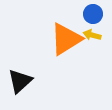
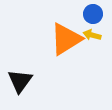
black triangle: rotated 12 degrees counterclockwise
